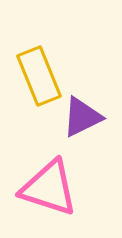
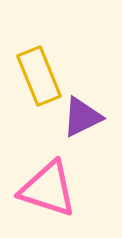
pink triangle: moved 1 px left, 1 px down
